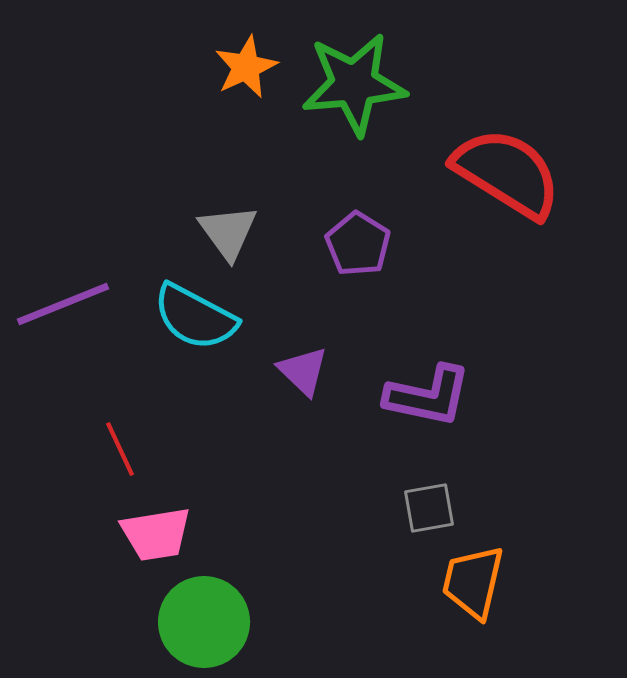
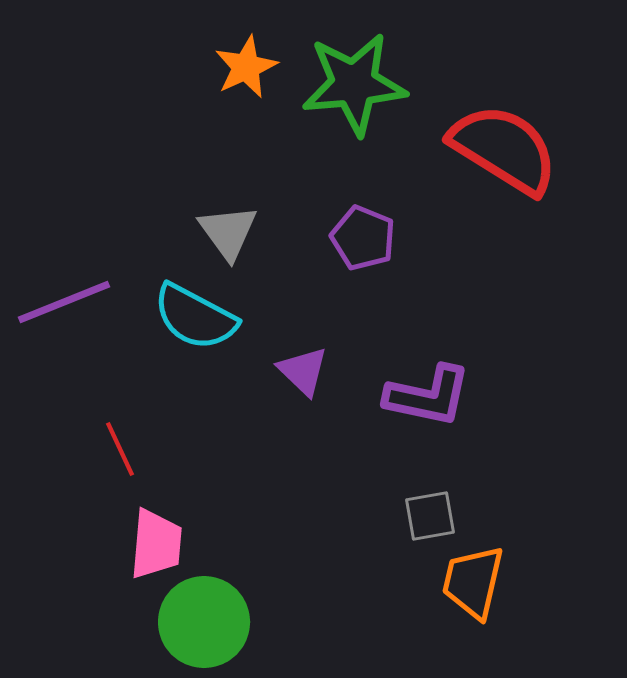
red semicircle: moved 3 px left, 24 px up
purple pentagon: moved 5 px right, 6 px up; rotated 10 degrees counterclockwise
purple line: moved 1 px right, 2 px up
gray square: moved 1 px right, 8 px down
pink trapezoid: moved 10 px down; rotated 76 degrees counterclockwise
